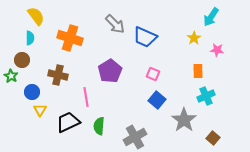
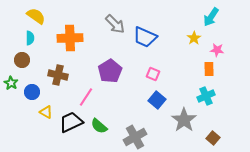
yellow semicircle: rotated 18 degrees counterclockwise
orange cross: rotated 20 degrees counterclockwise
orange rectangle: moved 11 px right, 2 px up
green star: moved 7 px down
pink line: rotated 42 degrees clockwise
yellow triangle: moved 6 px right, 2 px down; rotated 32 degrees counterclockwise
black trapezoid: moved 3 px right
green semicircle: rotated 54 degrees counterclockwise
